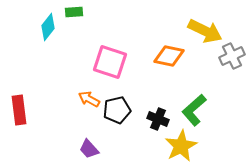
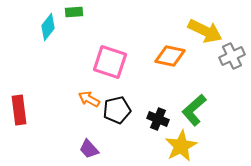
orange diamond: moved 1 px right
